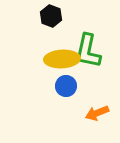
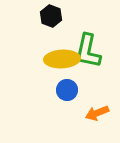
blue circle: moved 1 px right, 4 px down
